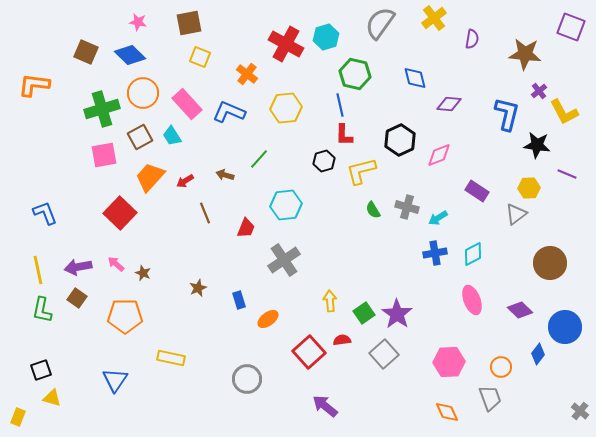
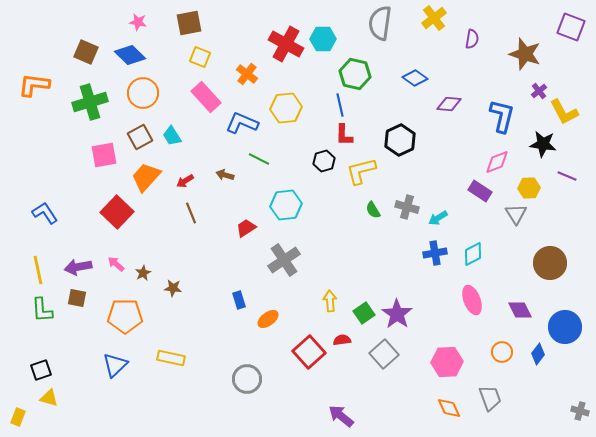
gray semicircle at (380, 23): rotated 28 degrees counterclockwise
cyan hexagon at (326, 37): moved 3 px left, 2 px down; rotated 15 degrees clockwise
brown star at (525, 54): rotated 12 degrees clockwise
blue diamond at (415, 78): rotated 40 degrees counterclockwise
pink rectangle at (187, 104): moved 19 px right, 7 px up
green cross at (102, 109): moved 12 px left, 7 px up
blue L-shape at (229, 112): moved 13 px right, 11 px down
blue L-shape at (507, 114): moved 5 px left, 2 px down
black star at (537, 145): moved 6 px right, 1 px up
pink diamond at (439, 155): moved 58 px right, 7 px down
green line at (259, 159): rotated 75 degrees clockwise
purple line at (567, 174): moved 2 px down
orange trapezoid at (150, 177): moved 4 px left
purple rectangle at (477, 191): moved 3 px right
blue L-shape at (45, 213): rotated 12 degrees counterclockwise
red square at (120, 213): moved 3 px left, 1 px up
brown line at (205, 213): moved 14 px left
gray triangle at (516, 214): rotated 25 degrees counterclockwise
red trapezoid at (246, 228): rotated 145 degrees counterclockwise
brown star at (143, 273): rotated 21 degrees clockwise
brown star at (198, 288): moved 25 px left; rotated 30 degrees clockwise
brown square at (77, 298): rotated 24 degrees counterclockwise
green L-shape at (42, 310): rotated 16 degrees counterclockwise
purple diamond at (520, 310): rotated 20 degrees clockwise
pink hexagon at (449, 362): moved 2 px left
orange circle at (501, 367): moved 1 px right, 15 px up
blue triangle at (115, 380): moved 15 px up; rotated 12 degrees clockwise
yellow triangle at (52, 398): moved 3 px left
purple arrow at (325, 406): moved 16 px right, 10 px down
gray cross at (580, 411): rotated 24 degrees counterclockwise
orange diamond at (447, 412): moved 2 px right, 4 px up
